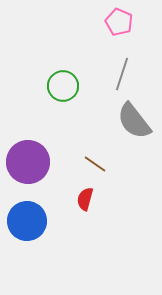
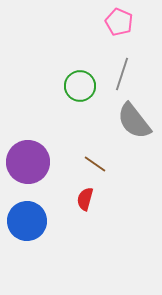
green circle: moved 17 px right
